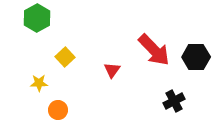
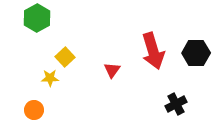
red arrow: moved 1 px left, 1 px down; rotated 27 degrees clockwise
black hexagon: moved 4 px up
yellow star: moved 11 px right, 5 px up
black cross: moved 2 px right, 3 px down
orange circle: moved 24 px left
